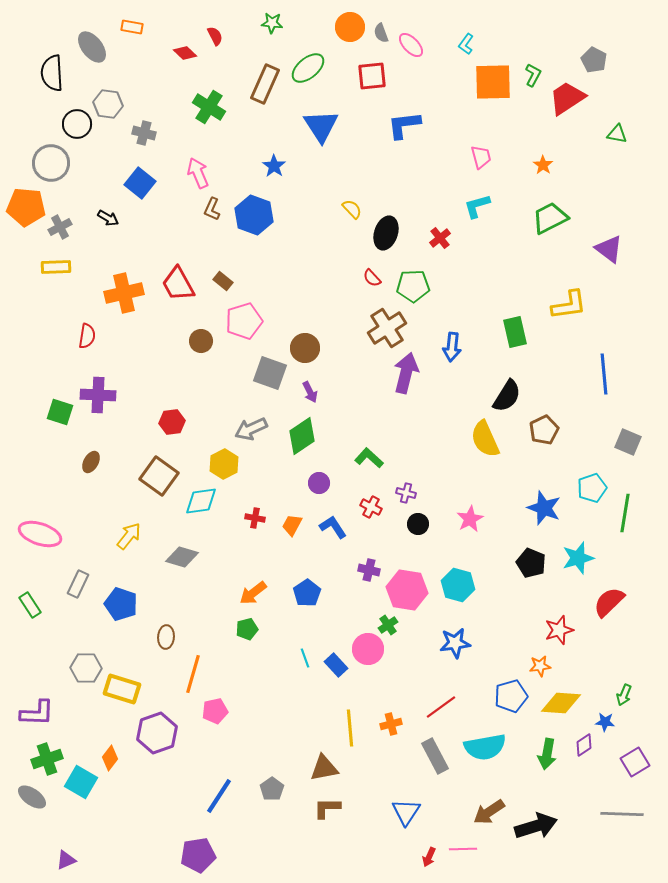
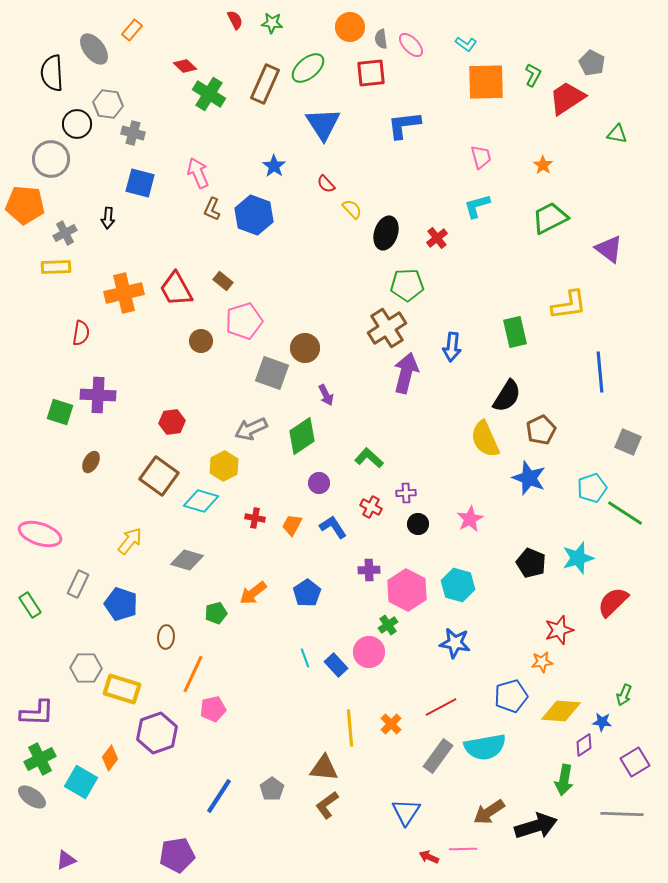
orange rectangle at (132, 27): moved 3 px down; rotated 60 degrees counterclockwise
gray semicircle at (381, 33): moved 6 px down; rotated 12 degrees clockwise
red semicircle at (215, 36): moved 20 px right, 16 px up
cyan L-shape at (466, 44): rotated 90 degrees counterclockwise
gray ellipse at (92, 47): moved 2 px right, 2 px down
red diamond at (185, 53): moved 13 px down
gray pentagon at (594, 60): moved 2 px left, 3 px down
red square at (372, 76): moved 1 px left, 3 px up
orange square at (493, 82): moved 7 px left
green cross at (209, 107): moved 13 px up
blue triangle at (321, 126): moved 2 px right, 2 px up
gray cross at (144, 133): moved 11 px left
gray circle at (51, 163): moved 4 px up
blue square at (140, 183): rotated 24 degrees counterclockwise
orange pentagon at (26, 207): moved 1 px left, 2 px up
black arrow at (108, 218): rotated 65 degrees clockwise
gray cross at (60, 227): moved 5 px right, 6 px down
red cross at (440, 238): moved 3 px left
red semicircle at (372, 278): moved 46 px left, 94 px up
red trapezoid at (178, 284): moved 2 px left, 5 px down
green pentagon at (413, 286): moved 6 px left, 1 px up
red semicircle at (87, 336): moved 6 px left, 3 px up
gray square at (270, 373): moved 2 px right
blue line at (604, 374): moved 4 px left, 2 px up
purple arrow at (310, 392): moved 16 px right, 3 px down
brown pentagon at (544, 430): moved 3 px left
yellow hexagon at (224, 464): moved 2 px down
purple cross at (406, 493): rotated 18 degrees counterclockwise
cyan diamond at (201, 501): rotated 24 degrees clockwise
blue star at (544, 508): moved 15 px left, 30 px up
green line at (625, 513): rotated 66 degrees counterclockwise
yellow arrow at (129, 536): moved 1 px right, 5 px down
gray diamond at (182, 557): moved 5 px right, 3 px down
purple cross at (369, 570): rotated 15 degrees counterclockwise
pink hexagon at (407, 590): rotated 18 degrees clockwise
red semicircle at (609, 602): moved 4 px right
green pentagon at (247, 629): moved 31 px left, 16 px up
blue star at (455, 643): rotated 16 degrees clockwise
pink circle at (368, 649): moved 1 px right, 3 px down
orange star at (540, 666): moved 2 px right, 4 px up
orange line at (193, 674): rotated 9 degrees clockwise
yellow diamond at (561, 703): moved 8 px down
red line at (441, 707): rotated 8 degrees clockwise
pink pentagon at (215, 711): moved 2 px left, 2 px up
blue star at (605, 722): moved 3 px left
orange cross at (391, 724): rotated 30 degrees counterclockwise
green arrow at (547, 754): moved 17 px right, 26 px down
gray rectangle at (435, 756): moved 3 px right; rotated 64 degrees clockwise
green cross at (47, 759): moved 7 px left; rotated 8 degrees counterclockwise
brown triangle at (324, 768): rotated 16 degrees clockwise
brown L-shape at (327, 808): moved 3 px up; rotated 36 degrees counterclockwise
purple pentagon at (198, 855): moved 21 px left
red arrow at (429, 857): rotated 90 degrees clockwise
